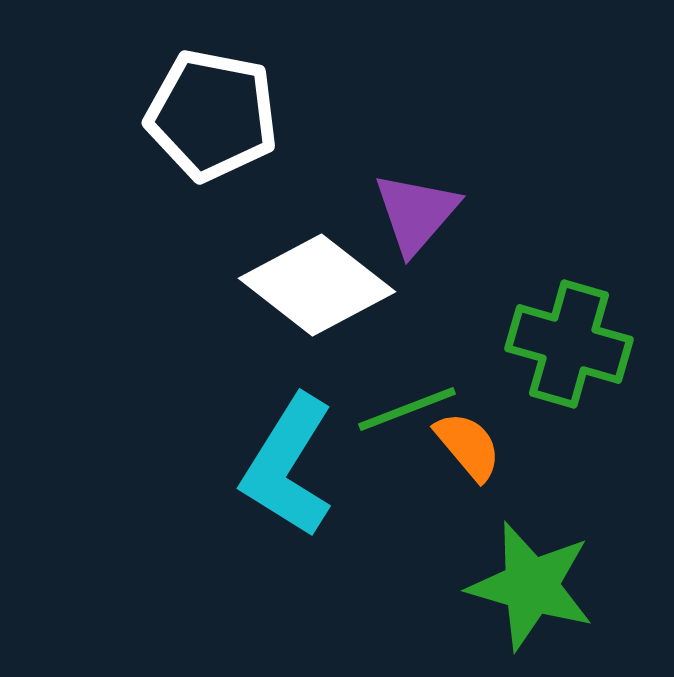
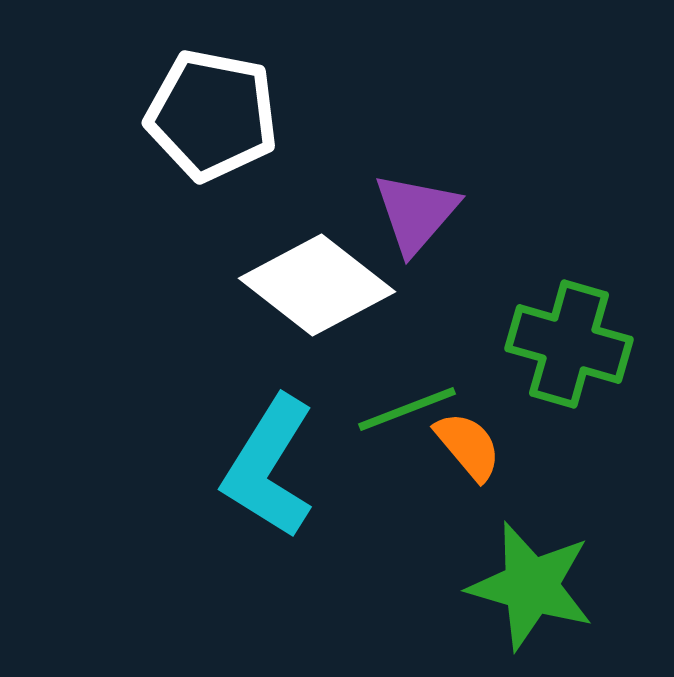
cyan L-shape: moved 19 px left, 1 px down
